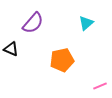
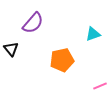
cyan triangle: moved 7 px right, 11 px down; rotated 21 degrees clockwise
black triangle: rotated 28 degrees clockwise
